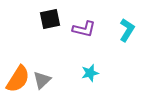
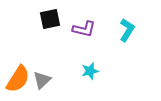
cyan star: moved 2 px up
